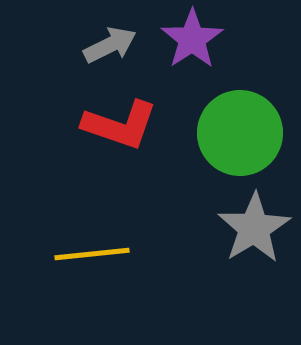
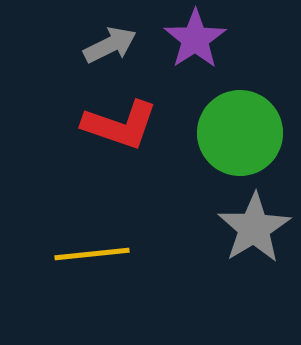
purple star: moved 3 px right
